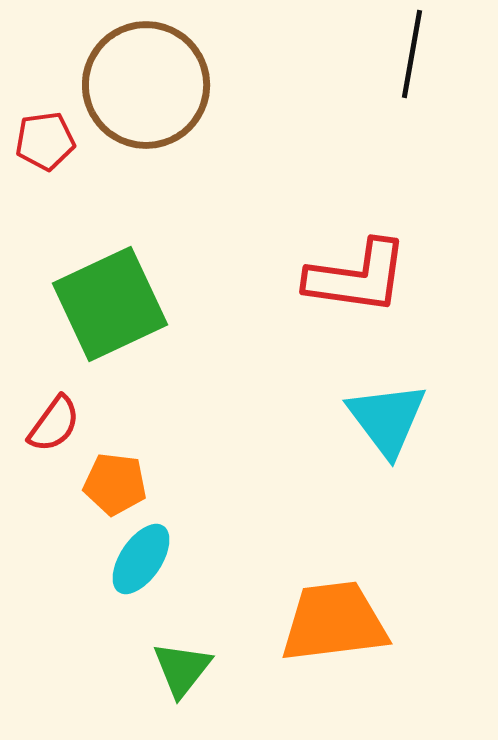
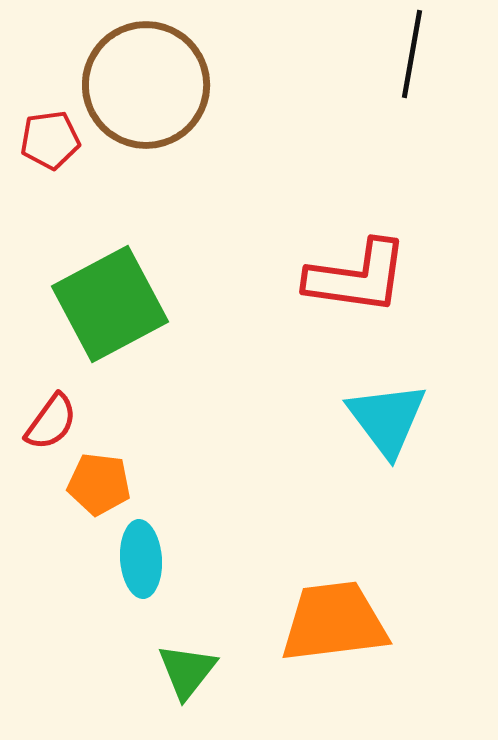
red pentagon: moved 5 px right, 1 px up
green square: rotated 3 degrees counterclockwise
red semicircle: moved 3 px left, 2 px up
orange pentagon: moved 16 px left
cyan ellipse: rotated 38 degrees counterclockwise
green triangle: moved 5 px right, 2 px down
